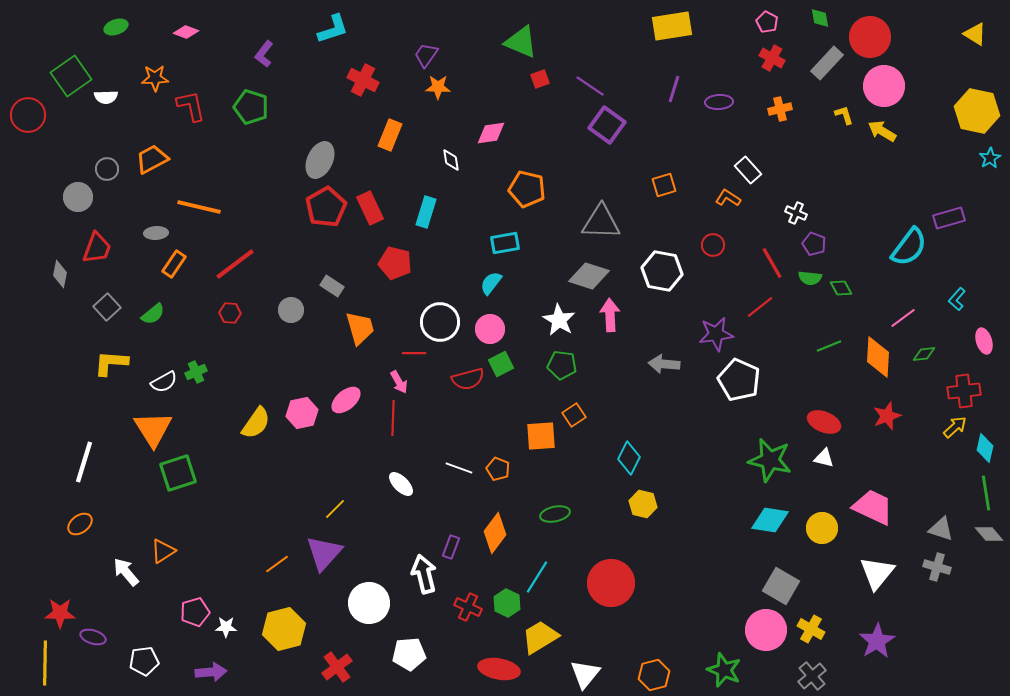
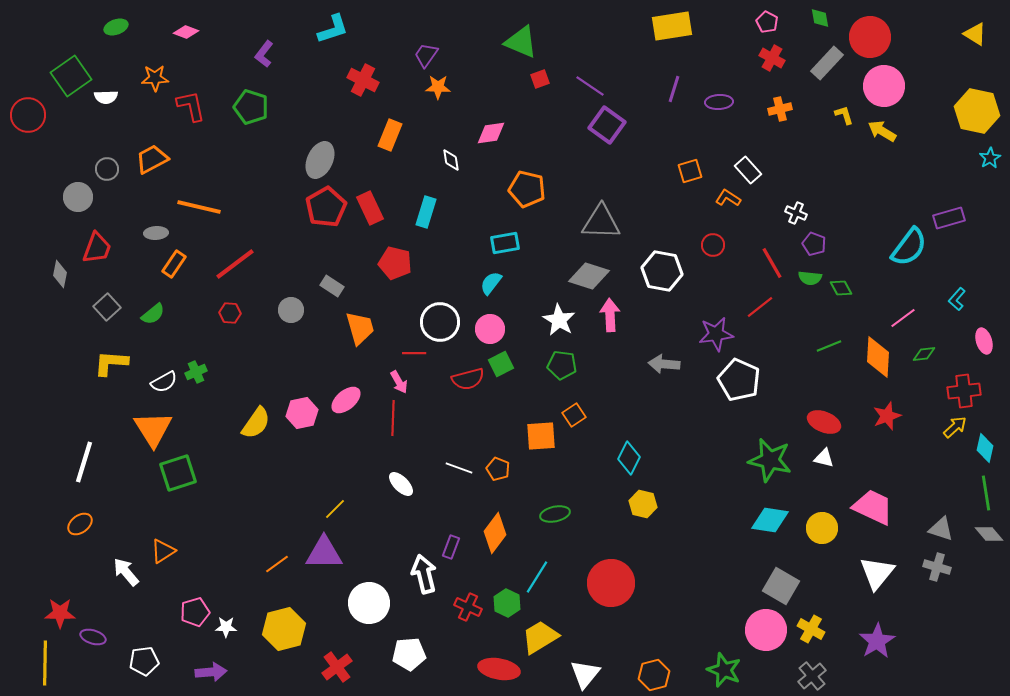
orange square at (664, 185): moved 26 px right, 14 px up
purple triangle at (324, 553): rotated 48 degrees clockwise
